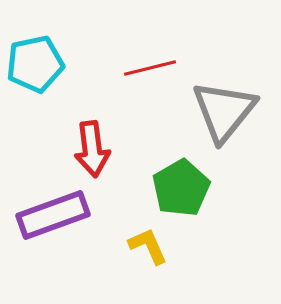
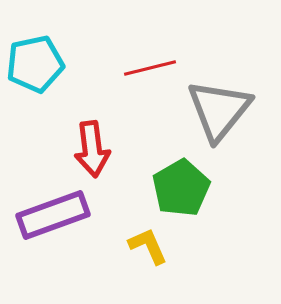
gray triangle: moved 5 px left, 1 px up
